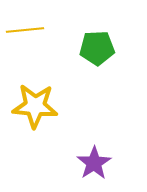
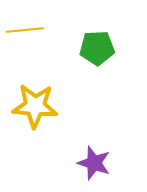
purple star: rotated 20 degrees counterclockwise
